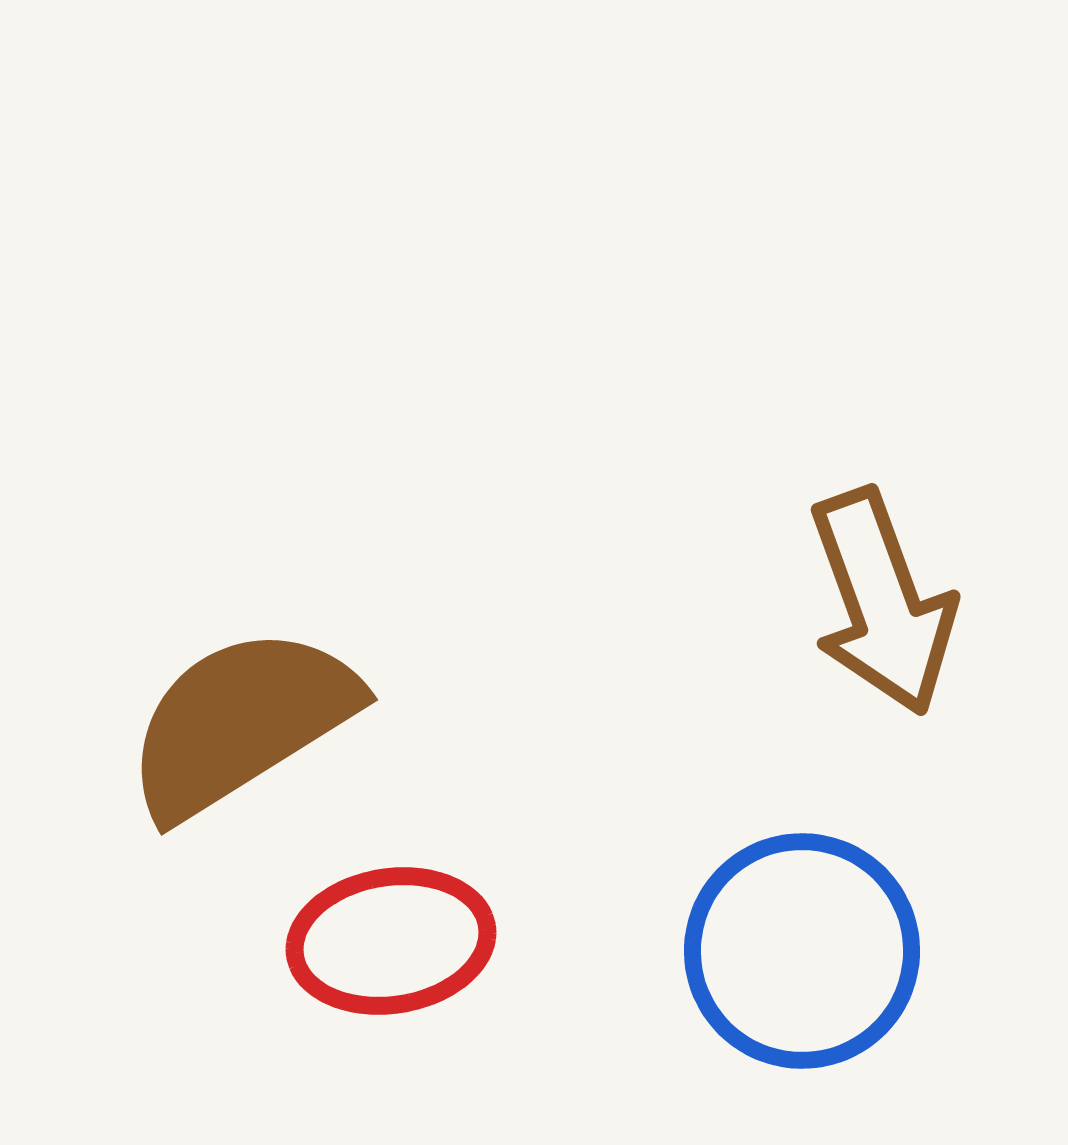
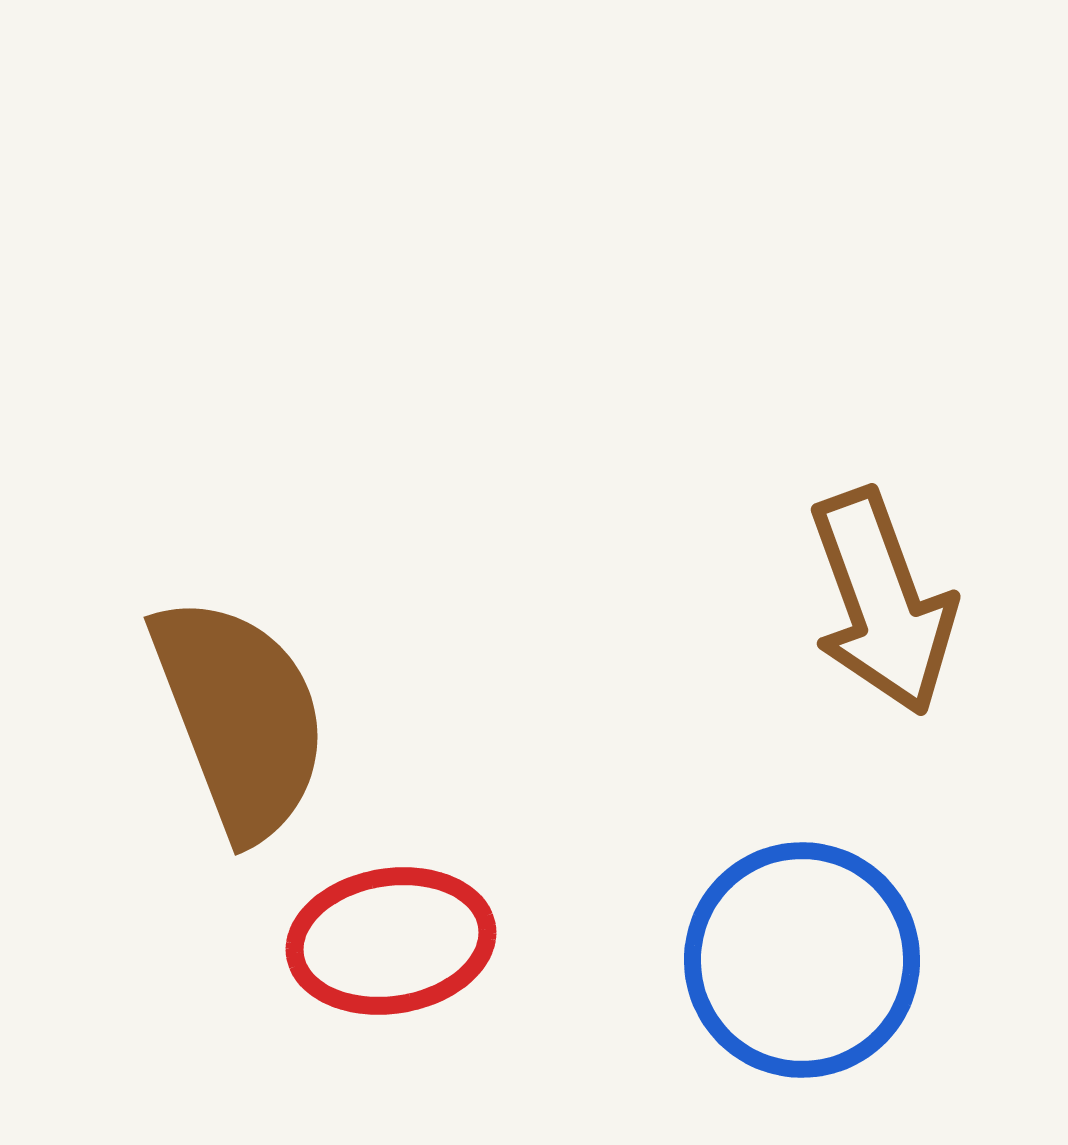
brown semicircle: moved 1 px left, 5 px up; rotated 101 degrees clockwise
blue circle: moved 9 px down
